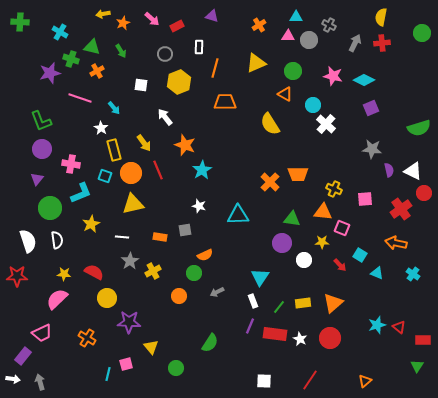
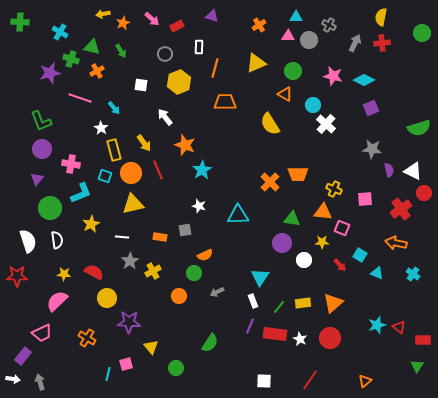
pink semicircle at (57, 299): moved 2 px down
